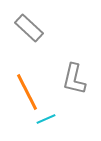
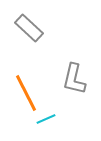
orange line: moved 1 px left, 1 px down
